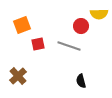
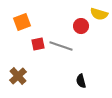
yellow semicircle: rotated 18 degrees clockwise
orange square: moved 3 px up
gray line: moved 8 px left
